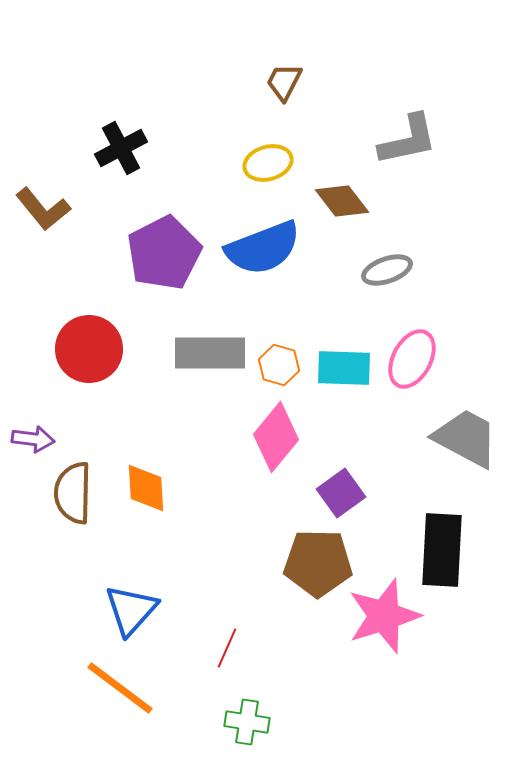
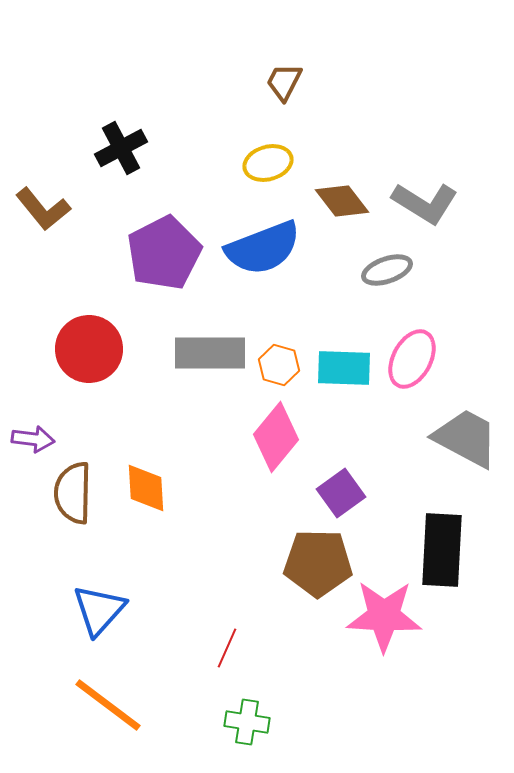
gray L-shape: moved 17 px right, 63 px down; rotated 44 degrees clockwise
blue triangle: moved 32 px left
pink star: rotated 20 degrees clockwise
orange line: moved 12 px left, 17 px down
